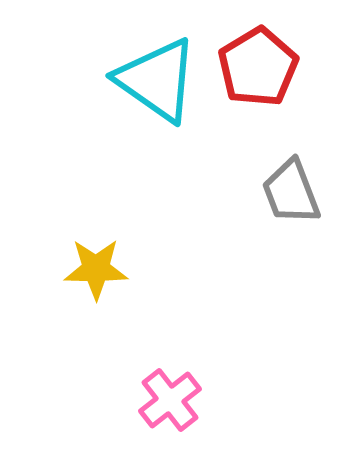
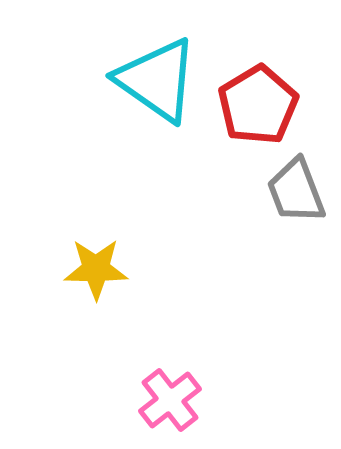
red pentagon: moved 38 px down
gray trapezoid: moved 5 px right, 1 px up
